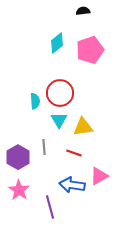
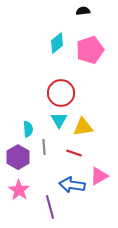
red circle: moved 1 px right
cyan semicircle: moved 7 px left, 28 px down
